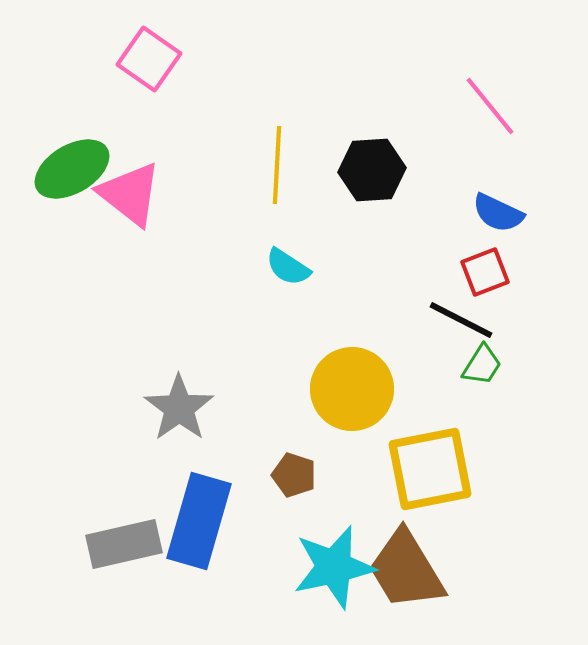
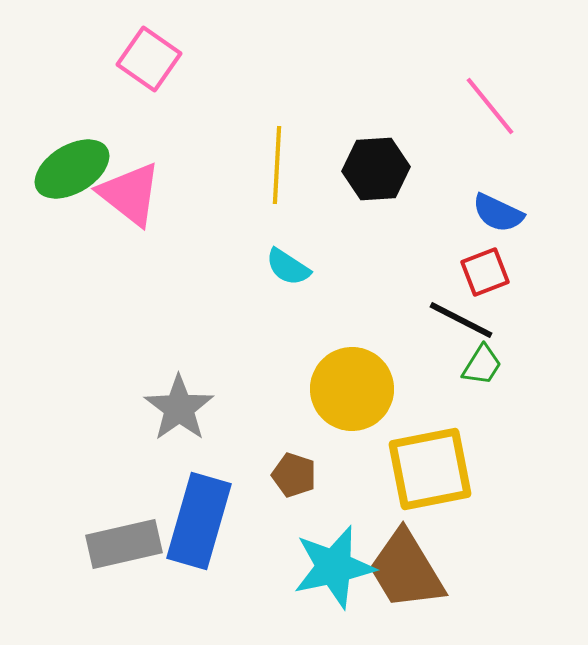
black hexagon: moved 4 px right, 1 px up
